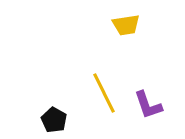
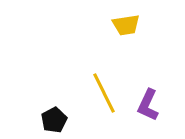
purple L-shape: rotated 44 degrees clockwise
black pentagon: rotated 15 degrees clockwise
